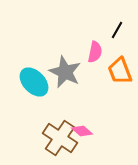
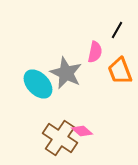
gray star: moved 1 px right, 1 px down
cyan ellipse: moved 4 px right, 2 px down
